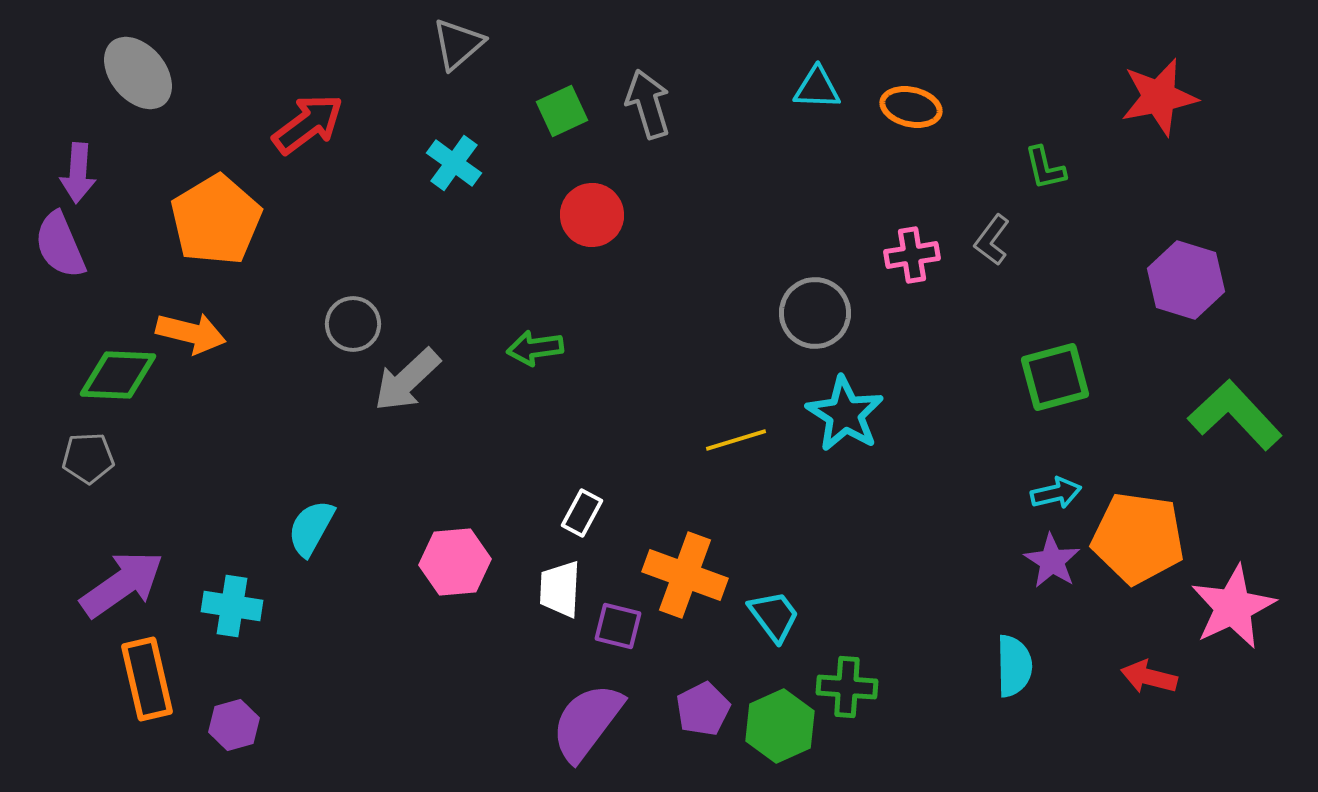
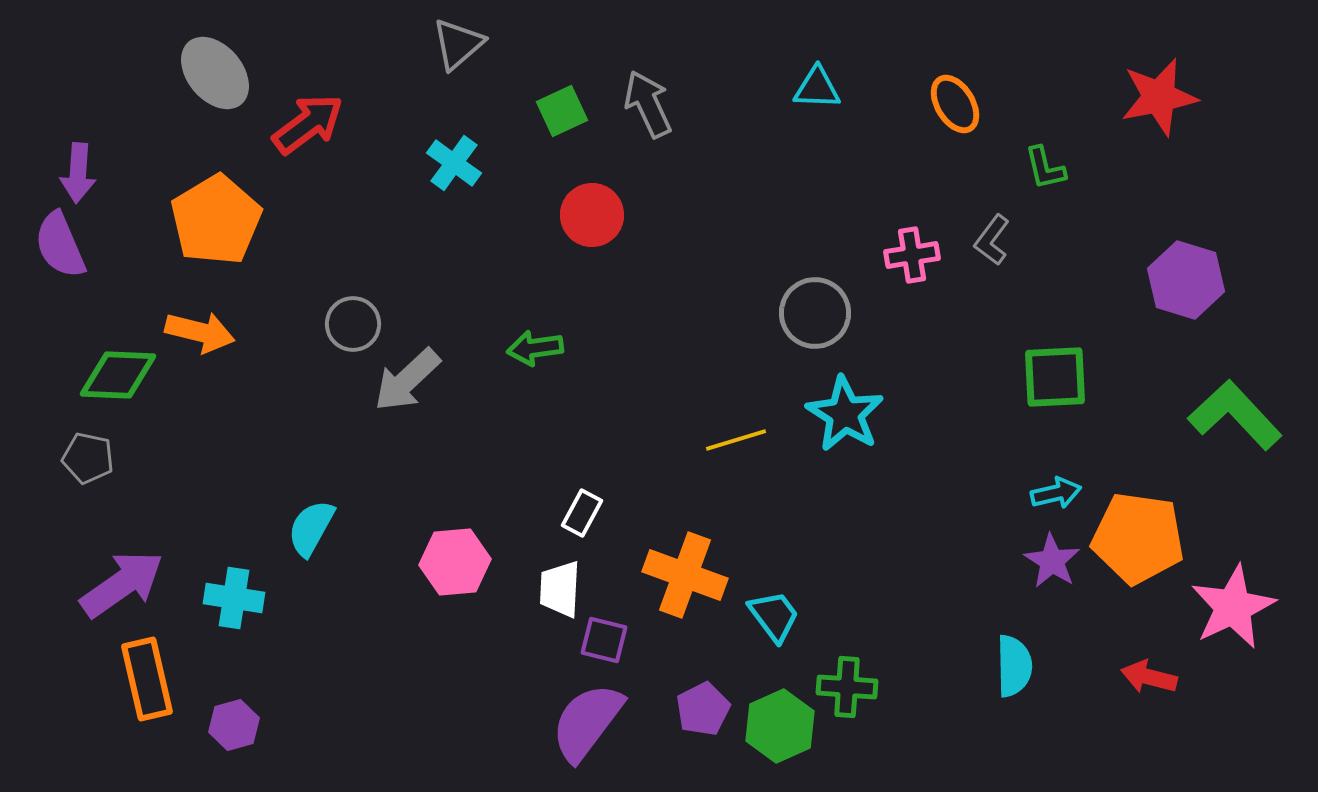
gray ellipse at (138, 73): moved 77 px right
gray arrow at (648, 104): rotated 8 degrees counterclockwise
orange ellipse at (911, 107): moved 44 px right, 3 px up; rotated 46 degrees clockwise
orange arrow at (191, 333): moved 9 px right, 1 px up
green square at (1055, 377): rotated 12 degrees clockwise
gray pentagon at (88, 458): rotated 15 degrees clockwise
cyan cross at (232, 606): moved 2 px right, 8 px up
purple square at (618, 626): moved 14 px left, 14 px down
